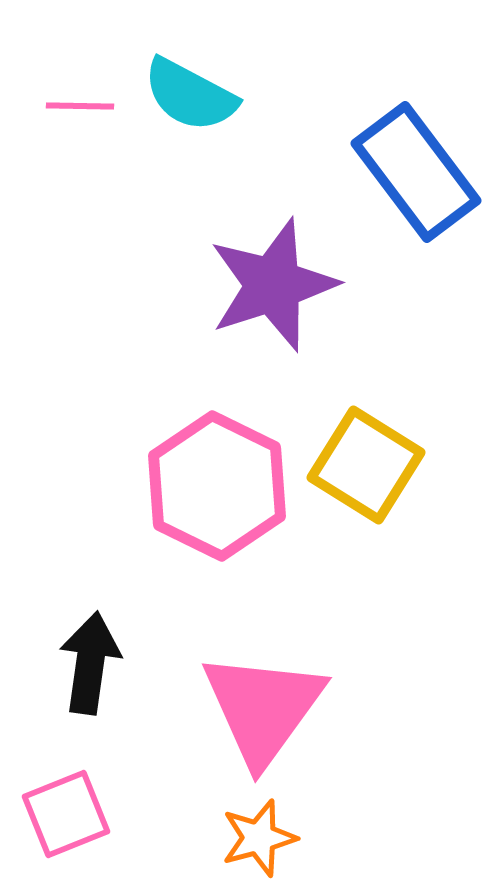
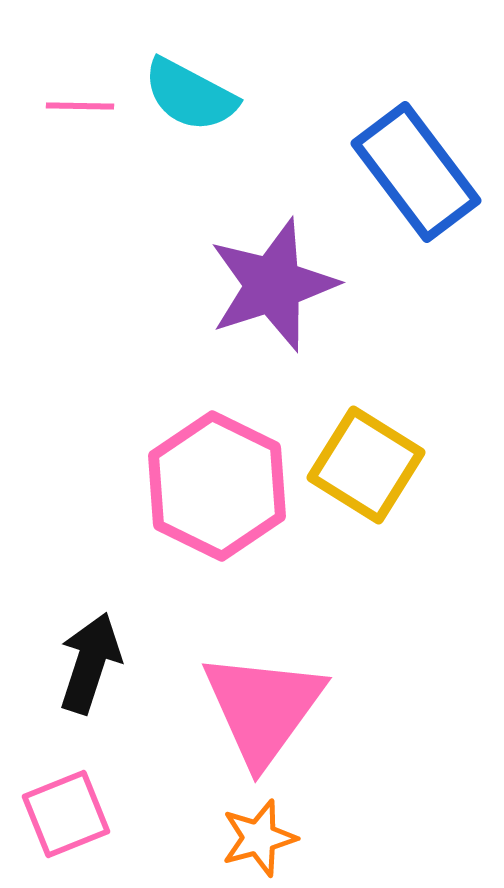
black arrow: rotated 10 degrees clockwise
